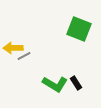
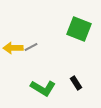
gray line: moved 7 px right, 9 px up
green L-shape: moved 12 px left, 4 px down
